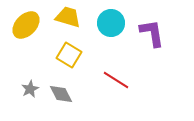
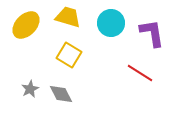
red line: moved 24 px right, 7 px up
